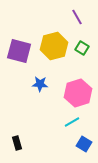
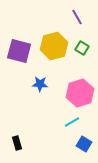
pink hexagon: moved 2 px right
